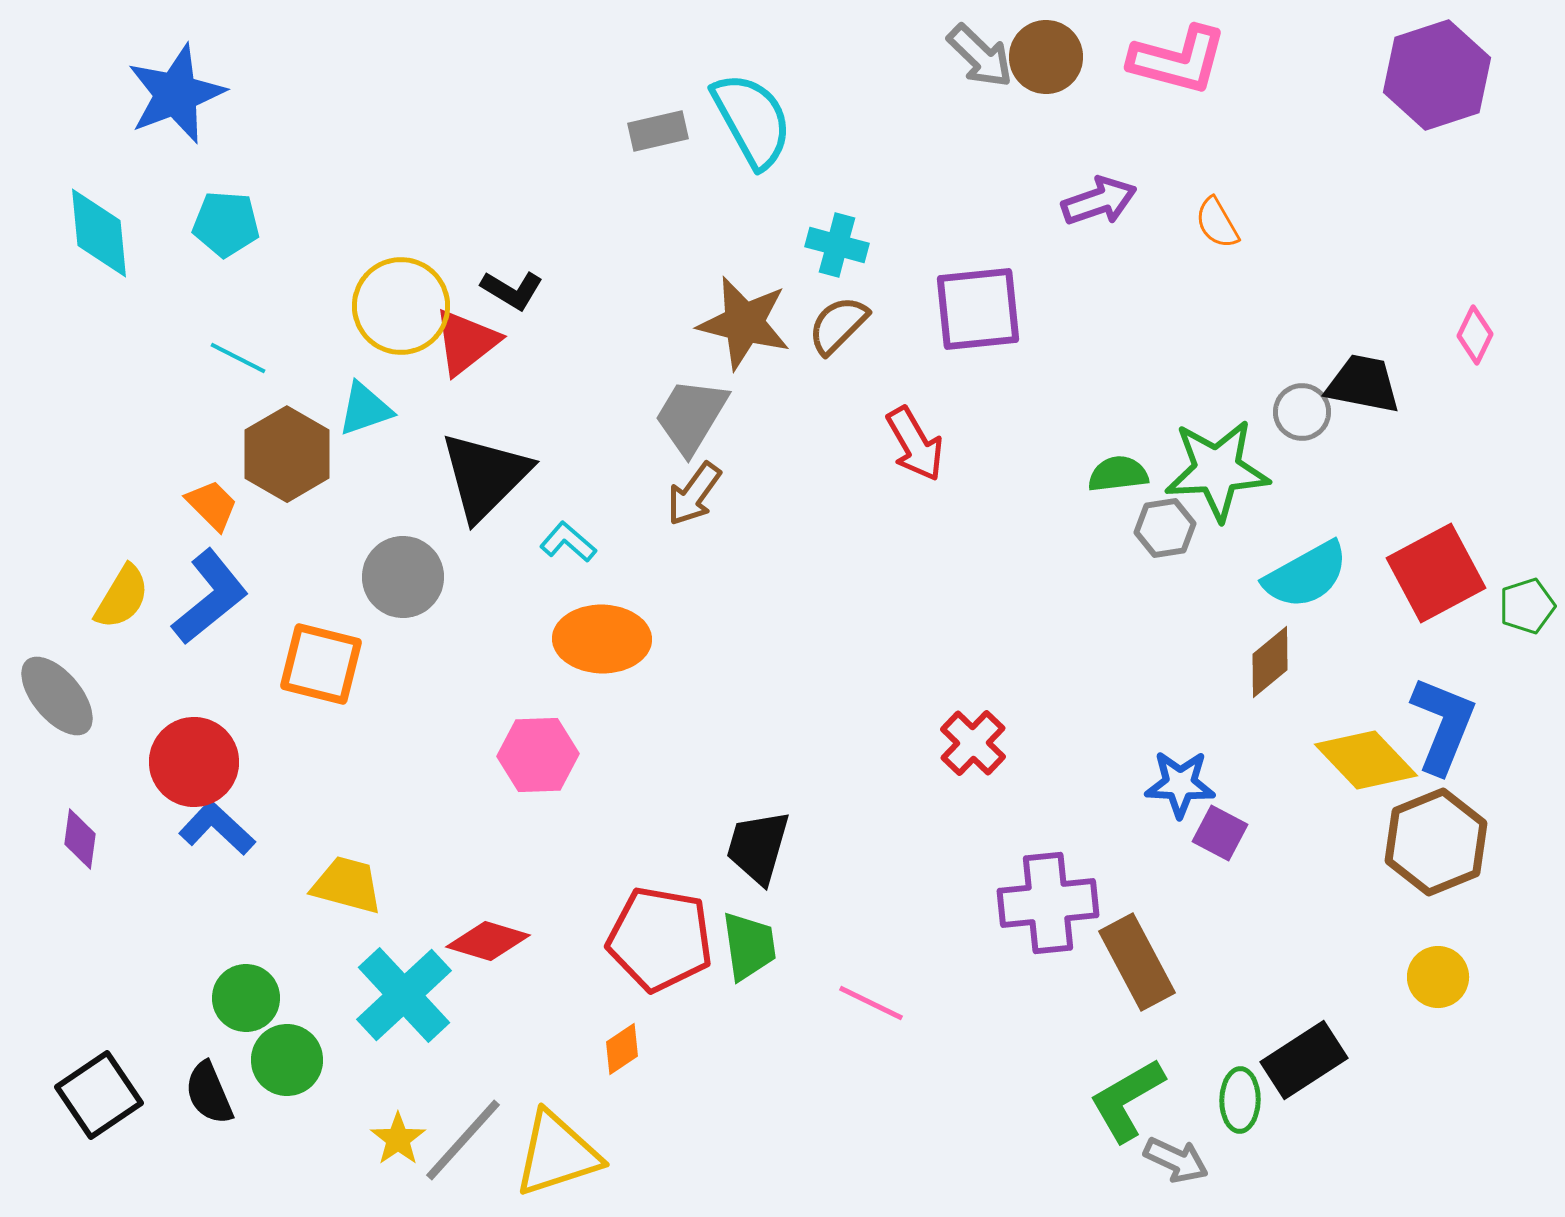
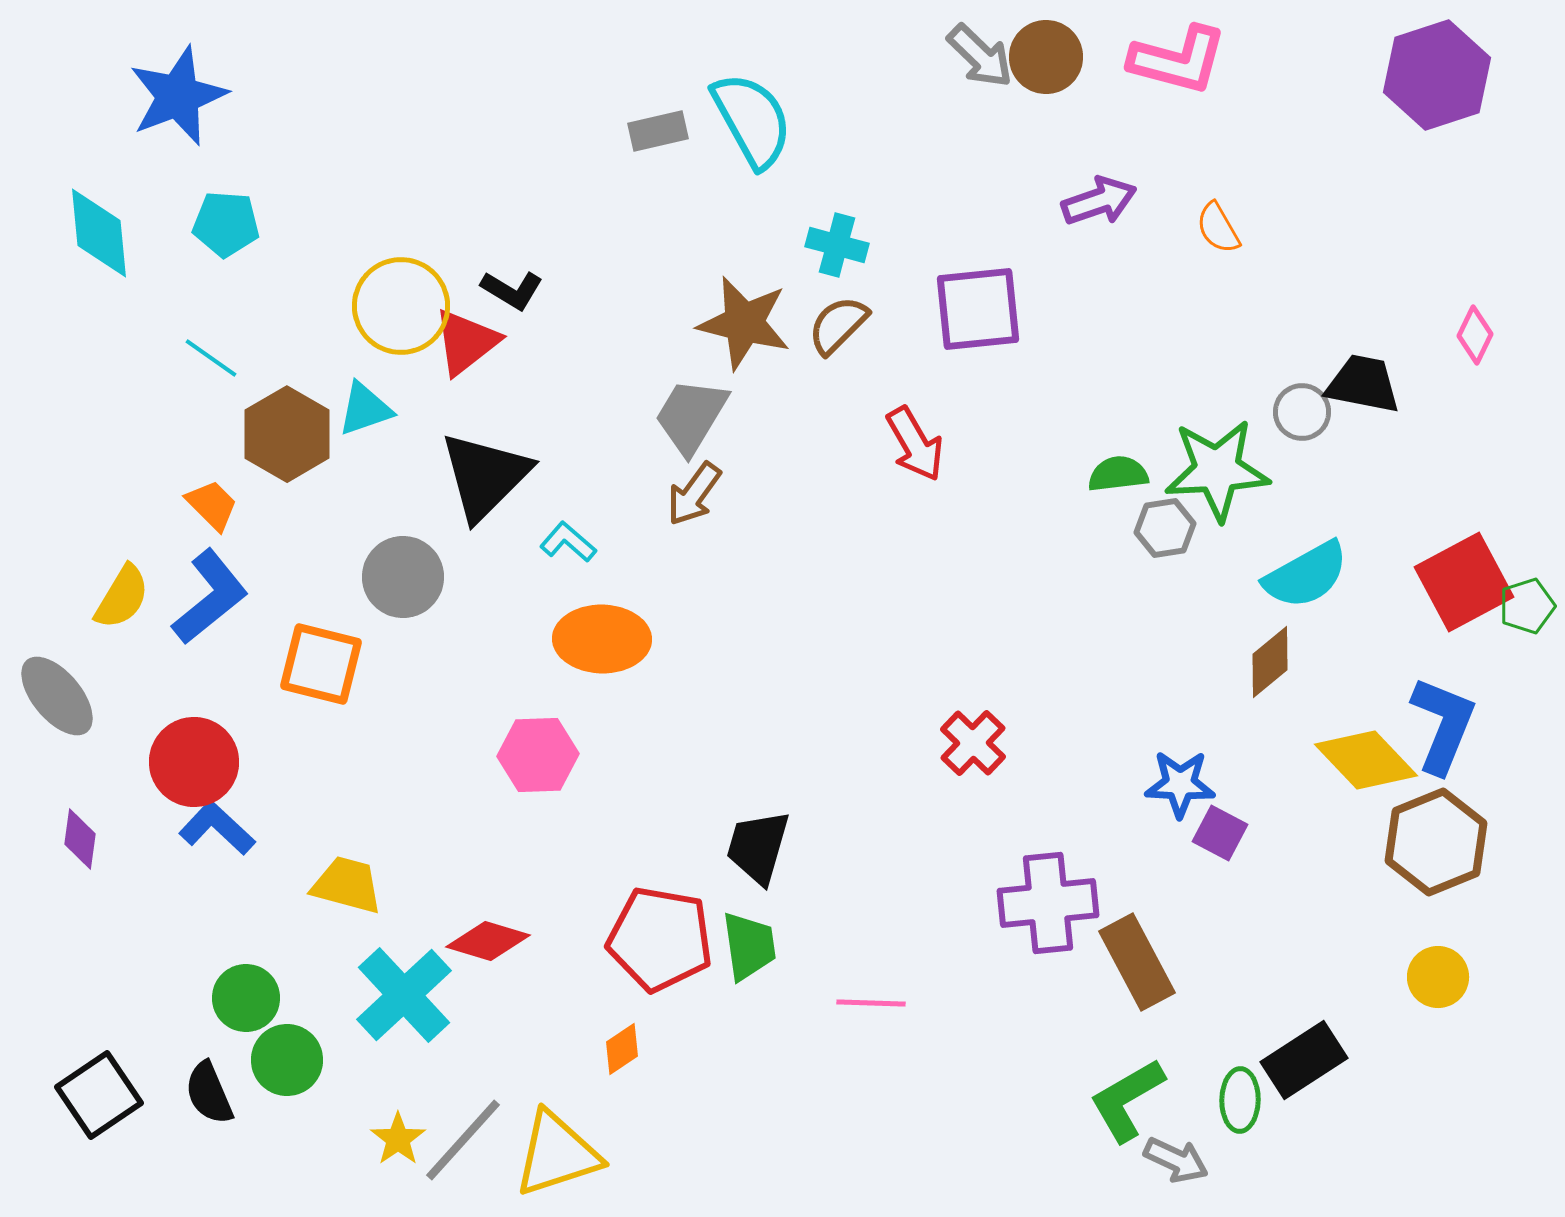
blue star at (176, 94): moved 2 px right, 2 px down
orange semicircle at (1217, 223): moved 1 px right, 5 px down
cyan line at (238, 358): moved 27 px left; rotated 8 degrees clockwise
brown hexagon at (287, 454): moved 20 px up
red square at (1436, 573): moved 28 px right, 9 px down
pink line at (871, 1003): rotated 24 degrees counterclockwise
